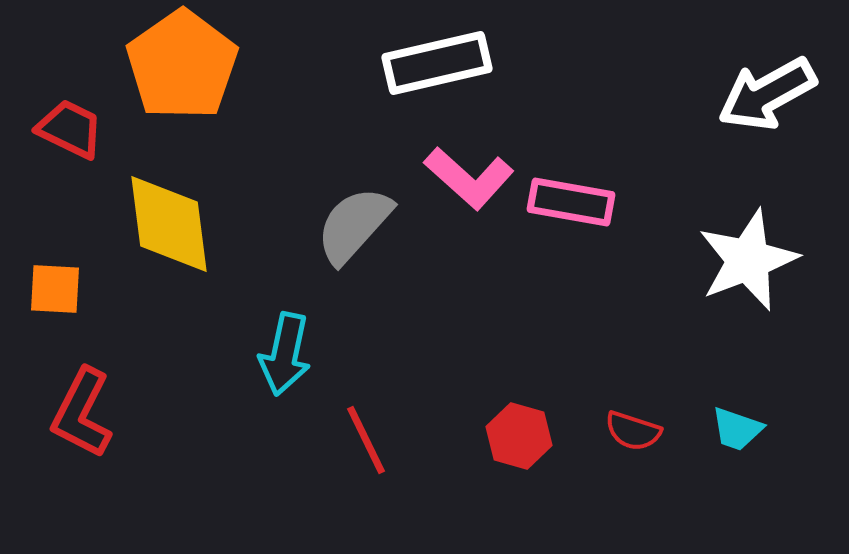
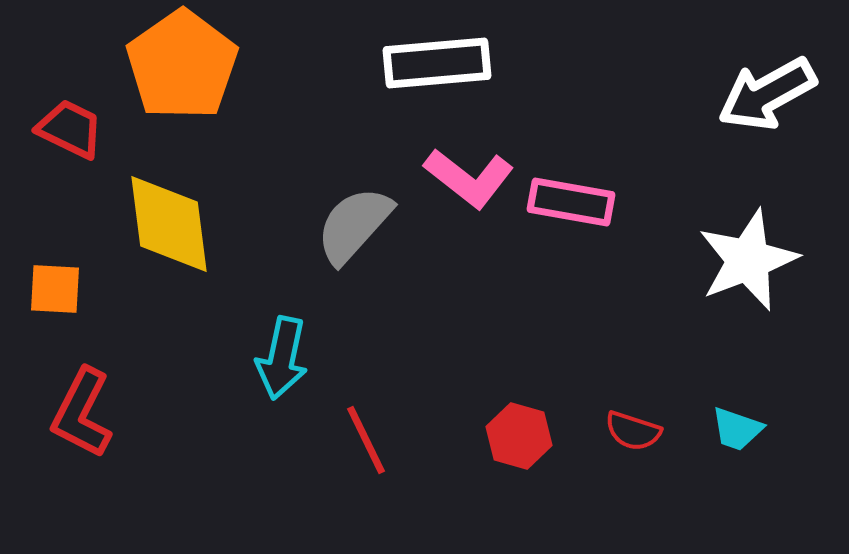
white rectangle: rotated 8 degrees clockwise
pink L-shape: rotated 4 degrees counterclockwise
cyan arrow: moved 3 px left, 4 px down
